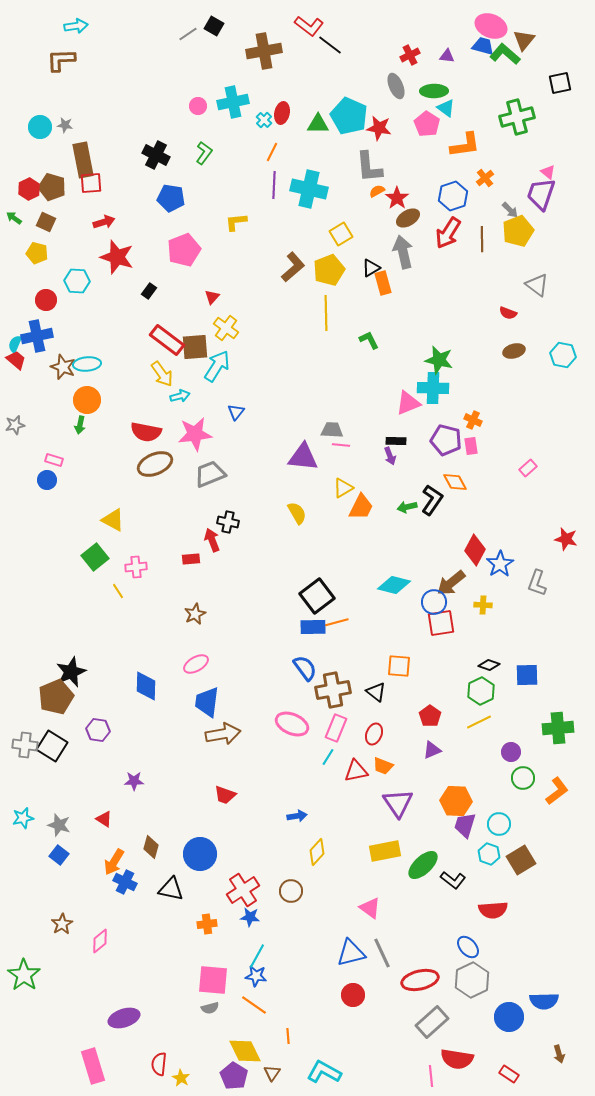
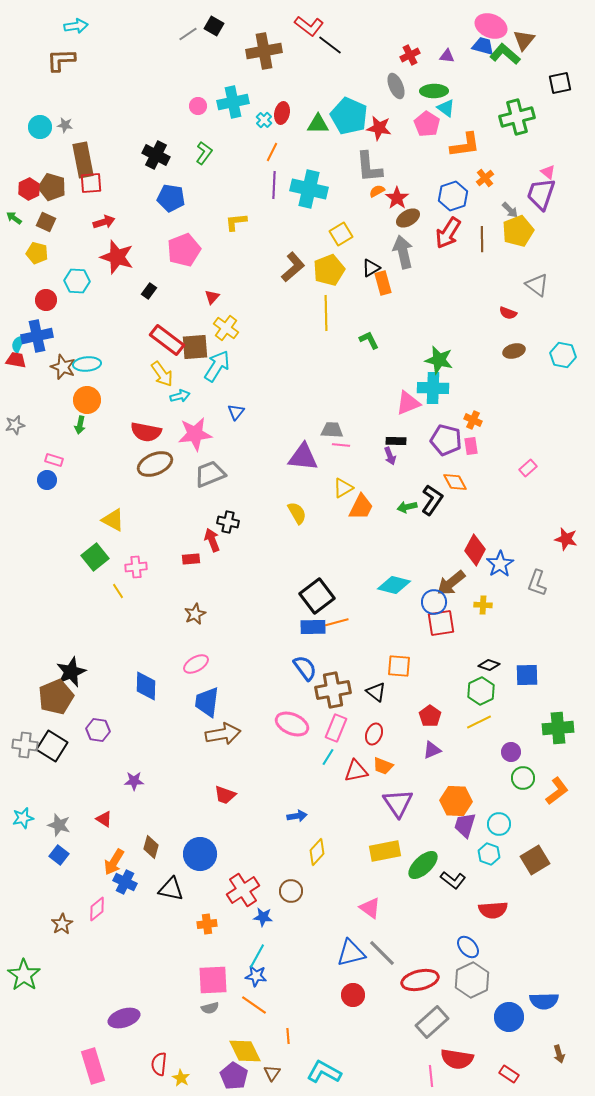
cyan semicircle at (15, 344): moved 3 px right
red trapezoid at (16, 360): rotated 30 degrees counterclockwise
brown square at (521, 860): moved 14 px right
blue star at (250, 917): moved 13 px right
pink diamond at (100, 941): moved 3 px left, 32 px up
gray line at (382, 953): rotated 20 degrees counterclockwise
pink square at (213, 980): rotated 8 degrees counterclockwise
